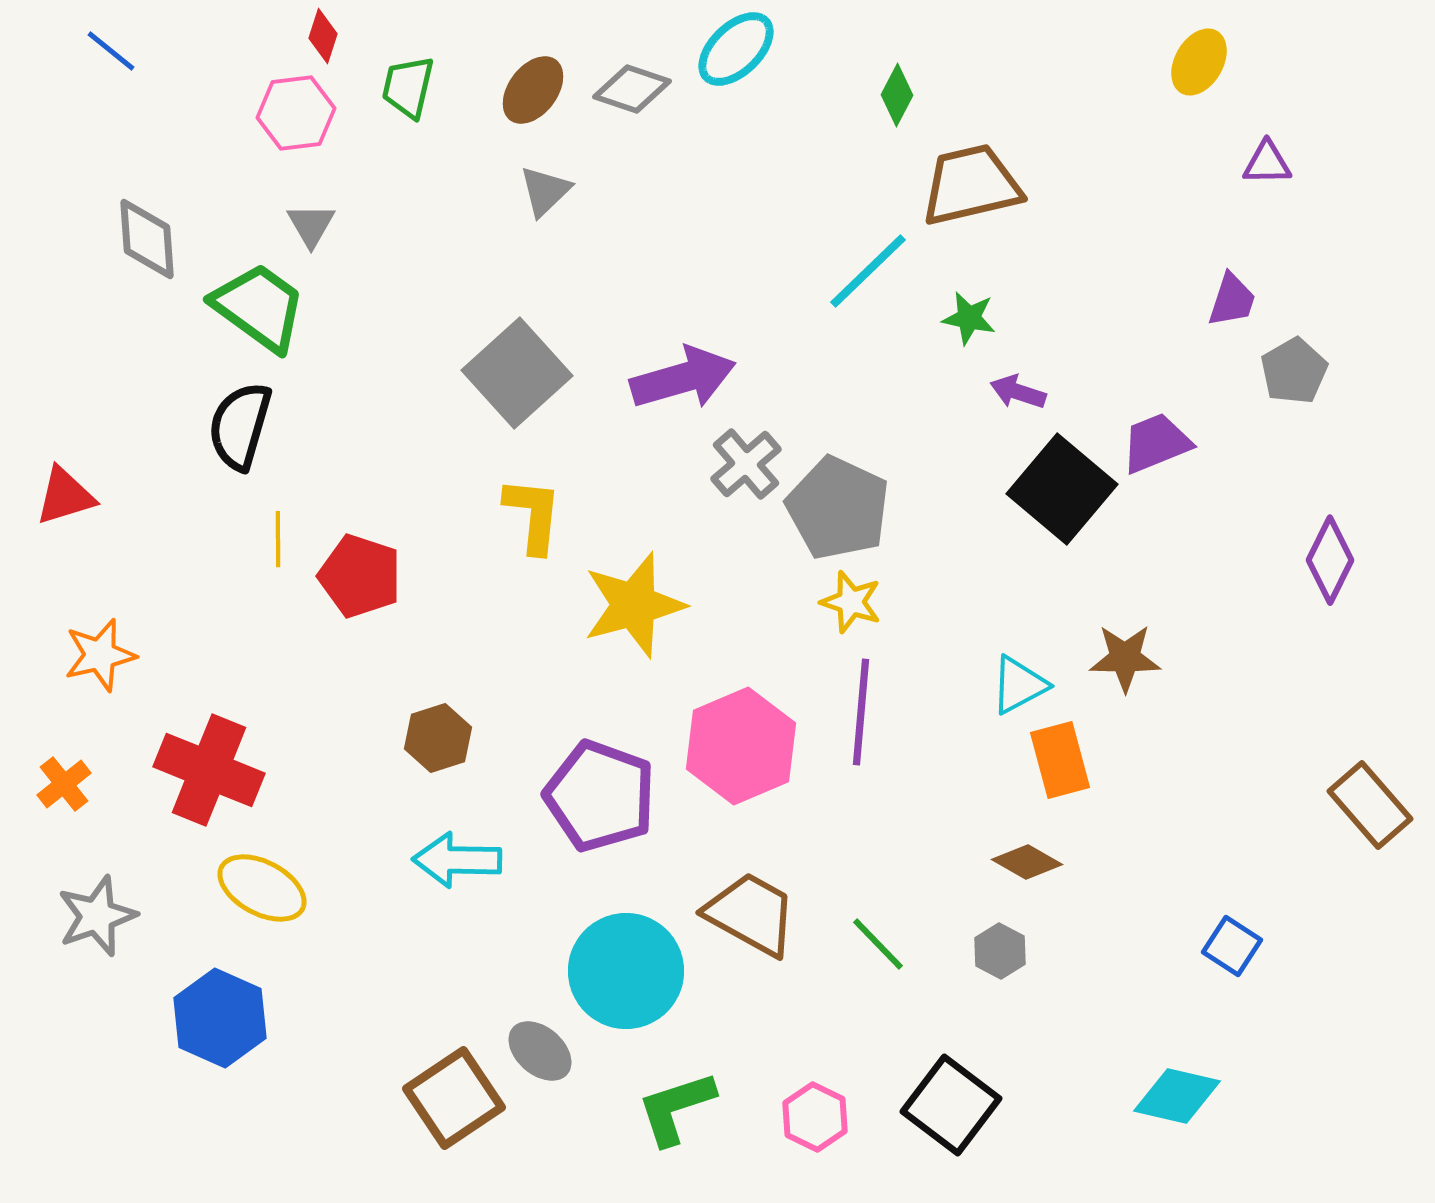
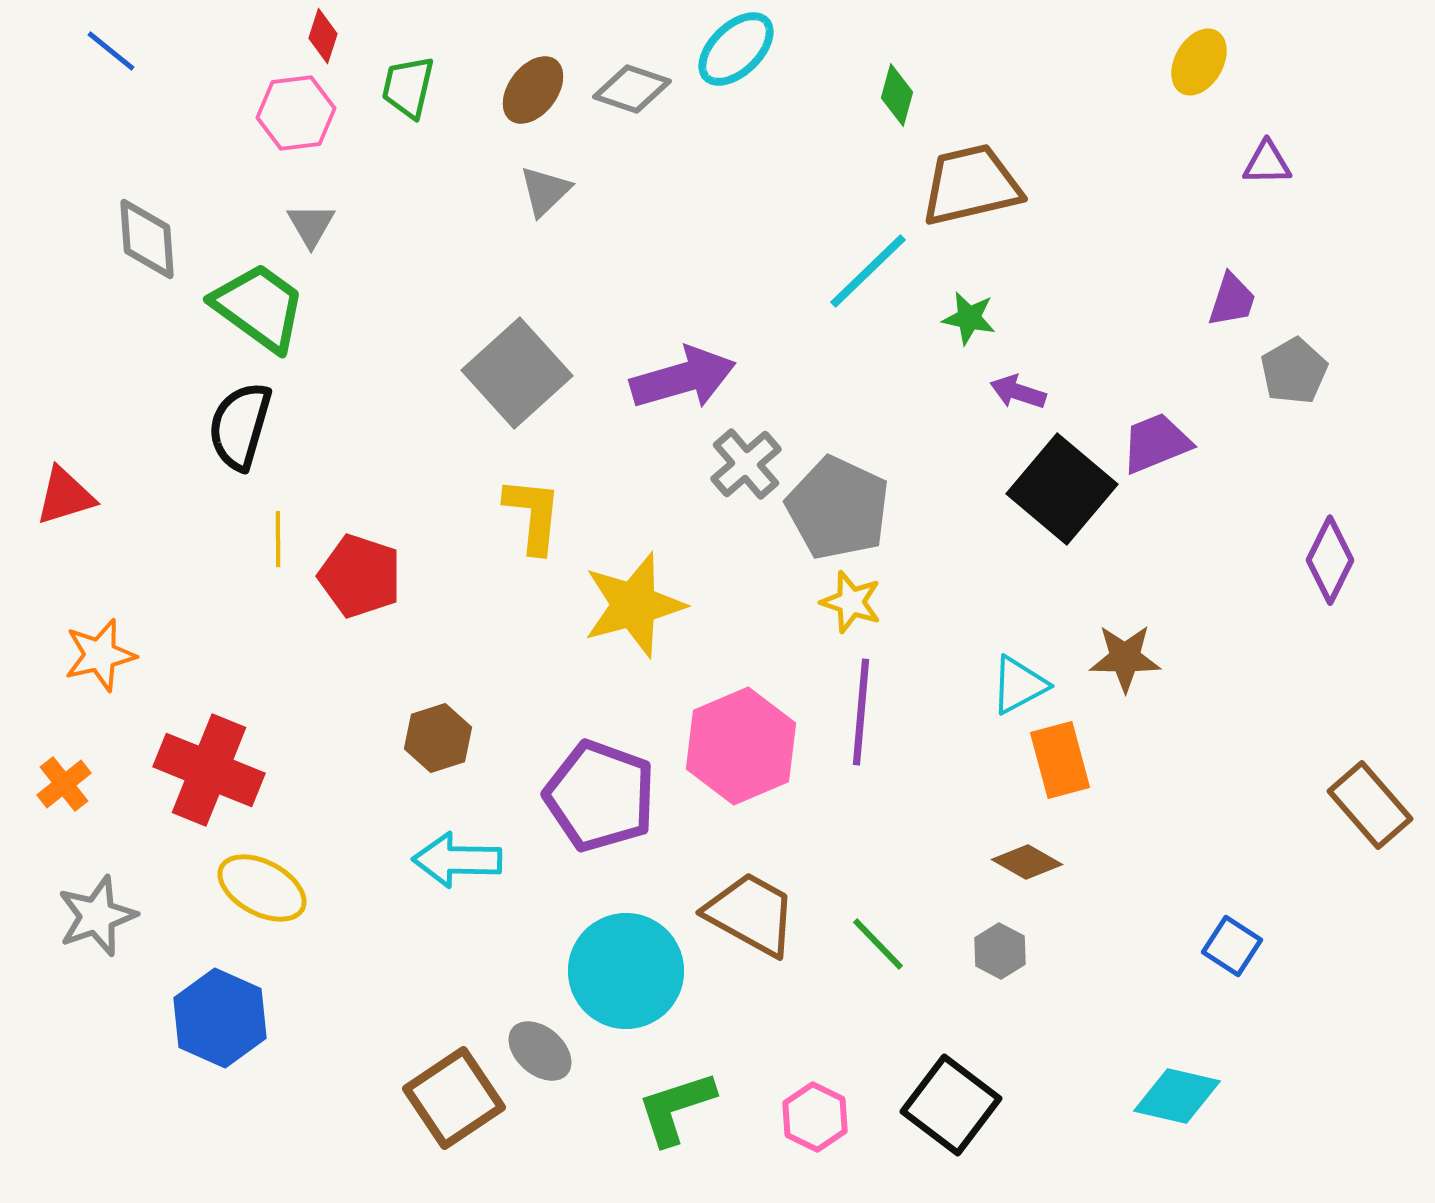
green diamond at (897, 95): rotated 12 degrees counterclockwise
